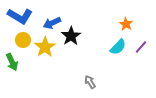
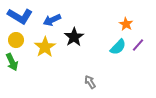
blue arrow: moved 3 px up
black star: moved 3 px right, 1 px down
yellow circle: moved 7 px left
purple line: moved 3 px left, 2 px up
